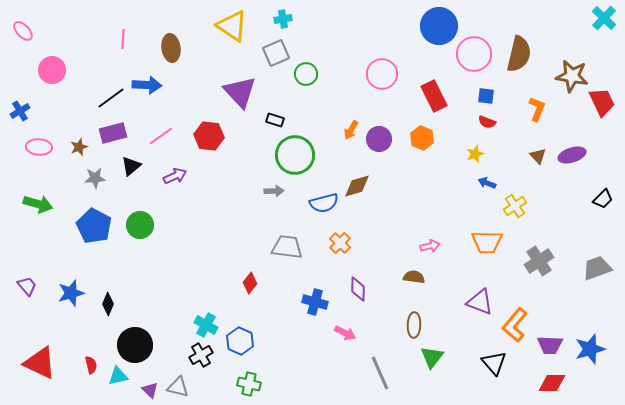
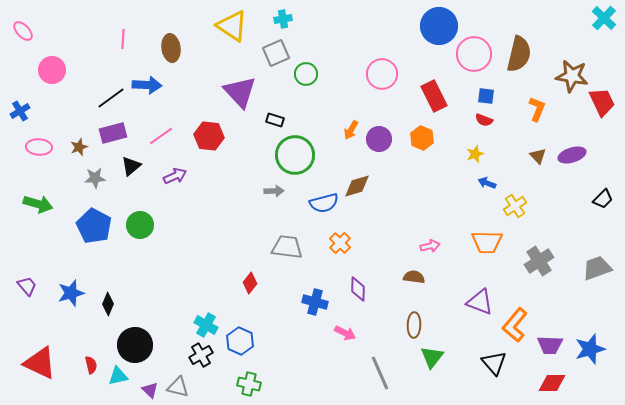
red semicircle at (487, 122): moved 3 px left, 2 px up
